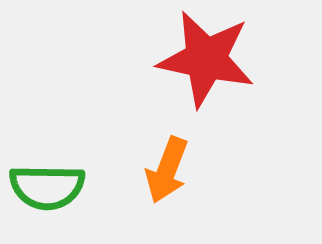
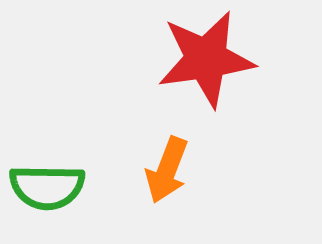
red star: rotated 20 degrees counterclockwise
